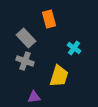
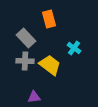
gray cross: rotated 18 degrees counterclockwise
yellow trapezoid: moved 9 px left, 11 px up; rotated 70 degrees counterclockwise
